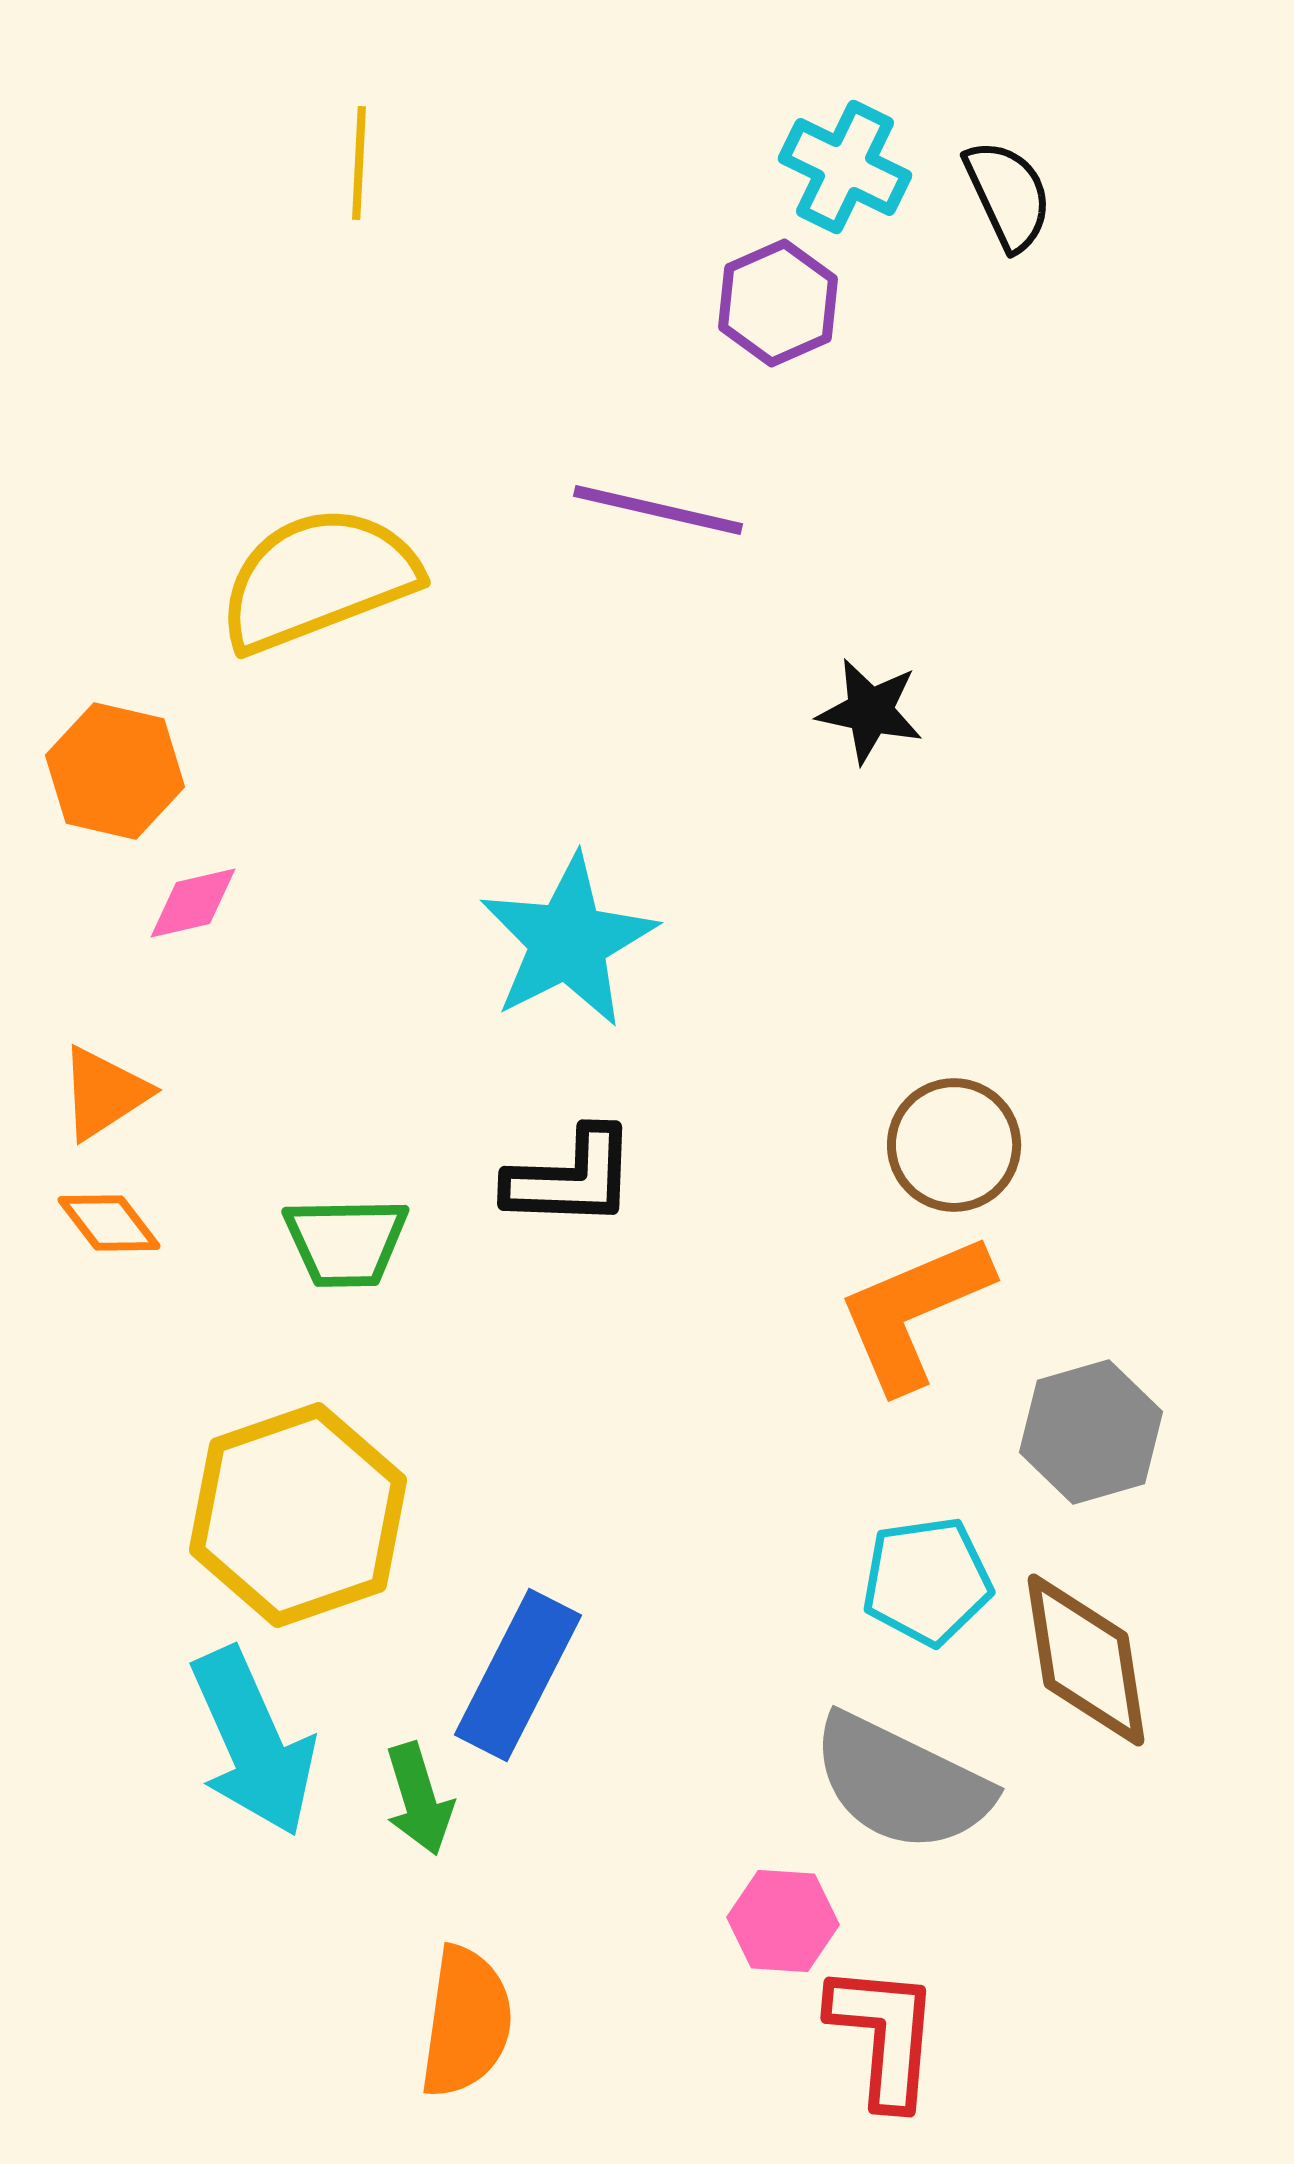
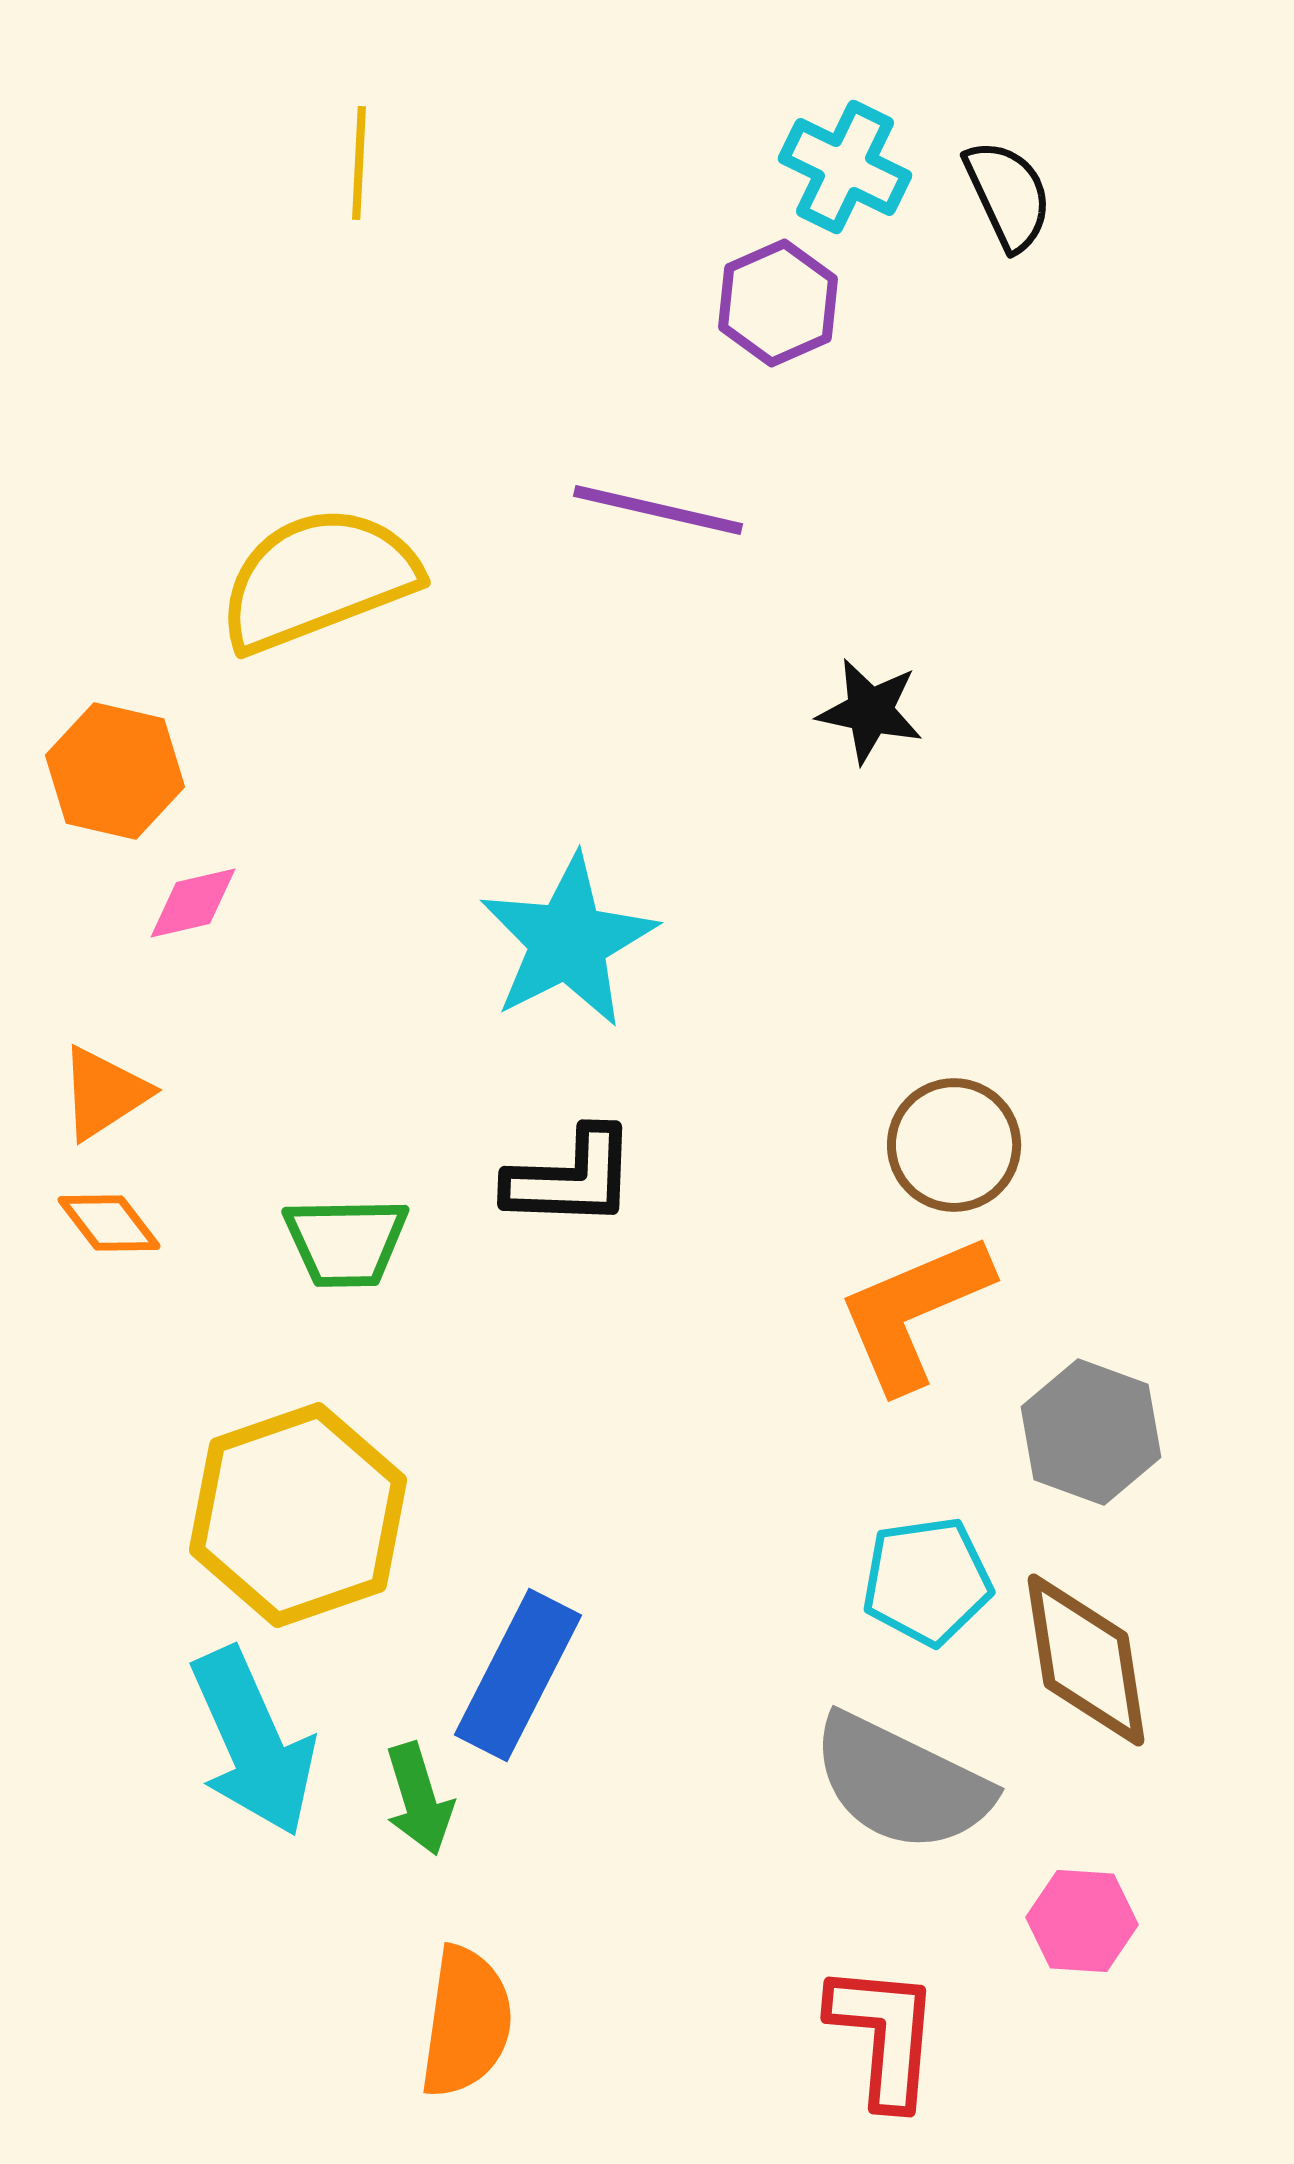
gray hexagon: rotated 24 degrees counterclockwise
pink hexagon: moved 299 px right
